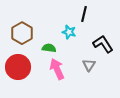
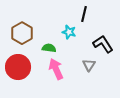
pink arrow: moved 1 px left
